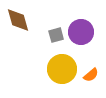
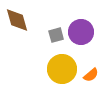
brown diamond: moved 1 px left
